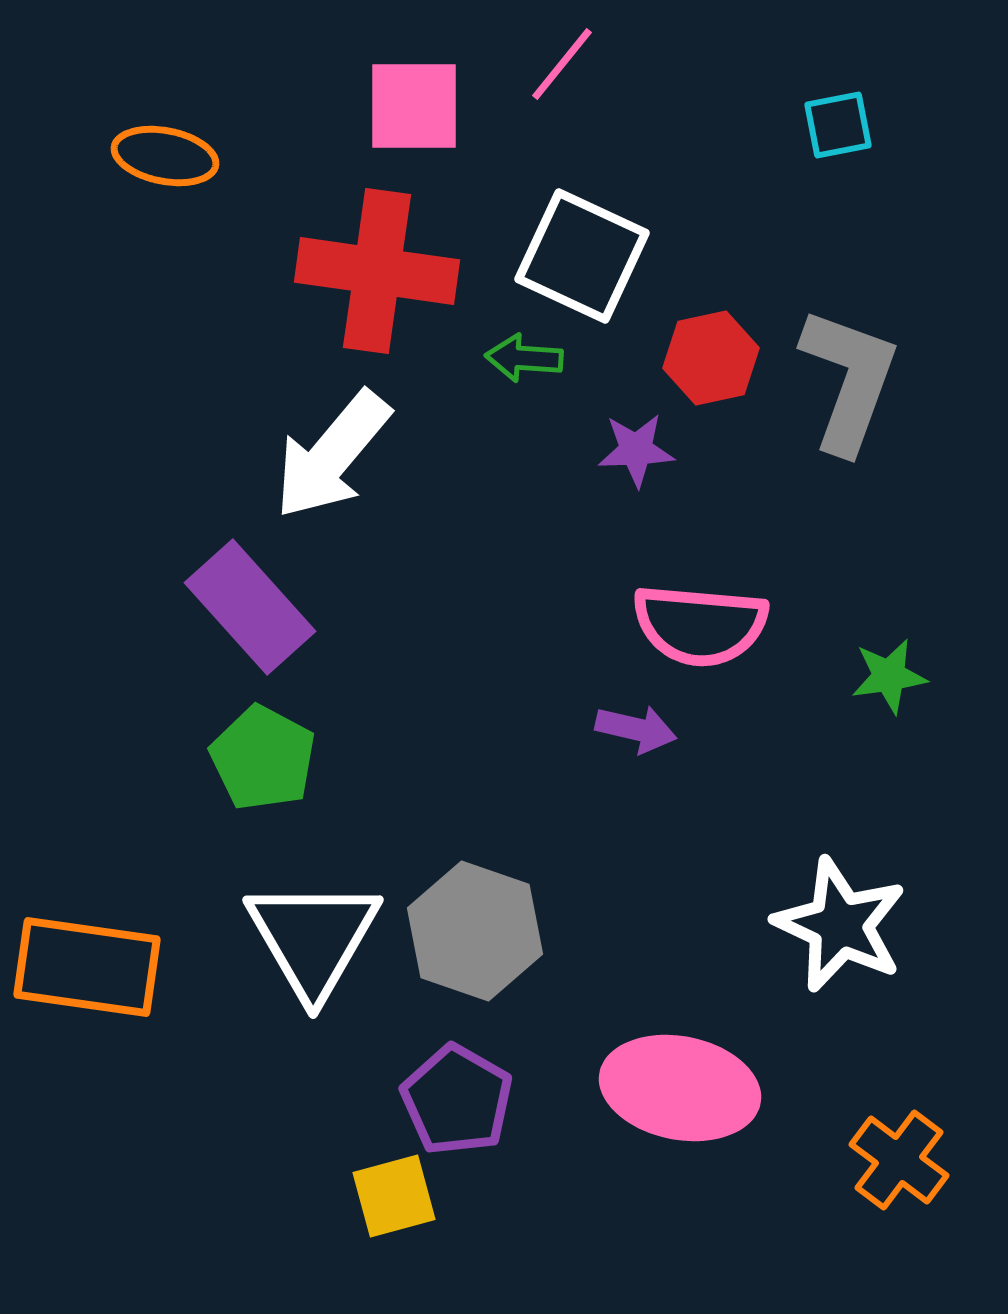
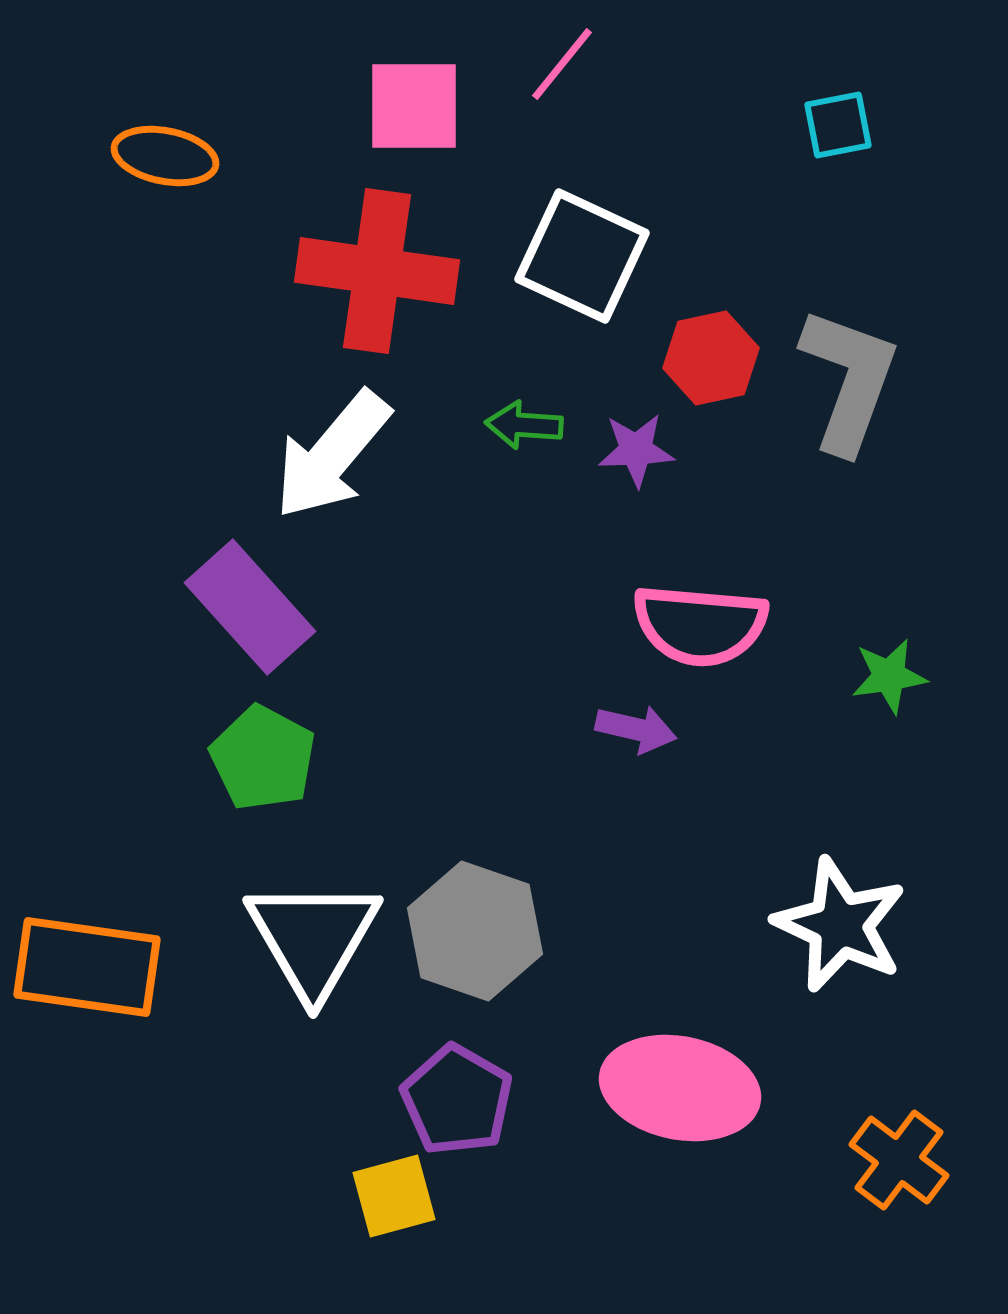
green arrow: moved 67 px down
